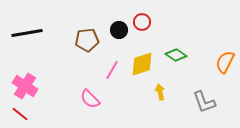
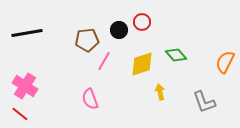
green diamond: rotated 15 degrees clockwise
pink line: moved 8 px left, 9 px up
pink semicircle: rotated 25 degrees clockwise
